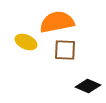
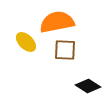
yellow ellipse: rotated 20 degrees clockwise
black diamond: rotated 10 degrees clockwise
